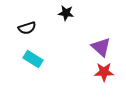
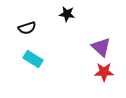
black star: moved 1 px right, 1 px down
